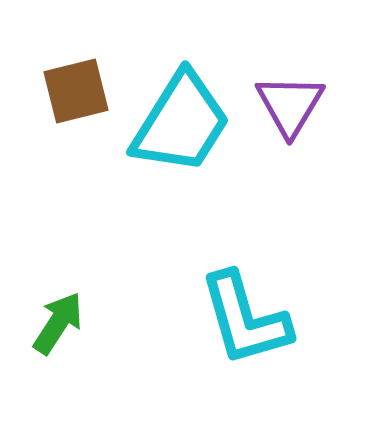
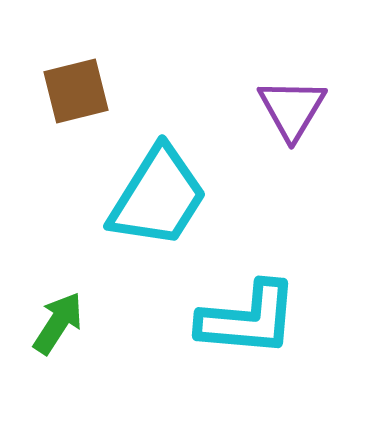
purple triangle: moved 2 px right, 4 px down
cyan trapezoid: moved 23 px left, 74 px down
cyan L-shape: moved 3 px right; rotated 69 degrees counterclockwise
